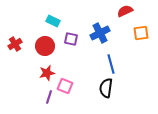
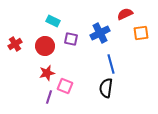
red semicircle: moved 3 px down
